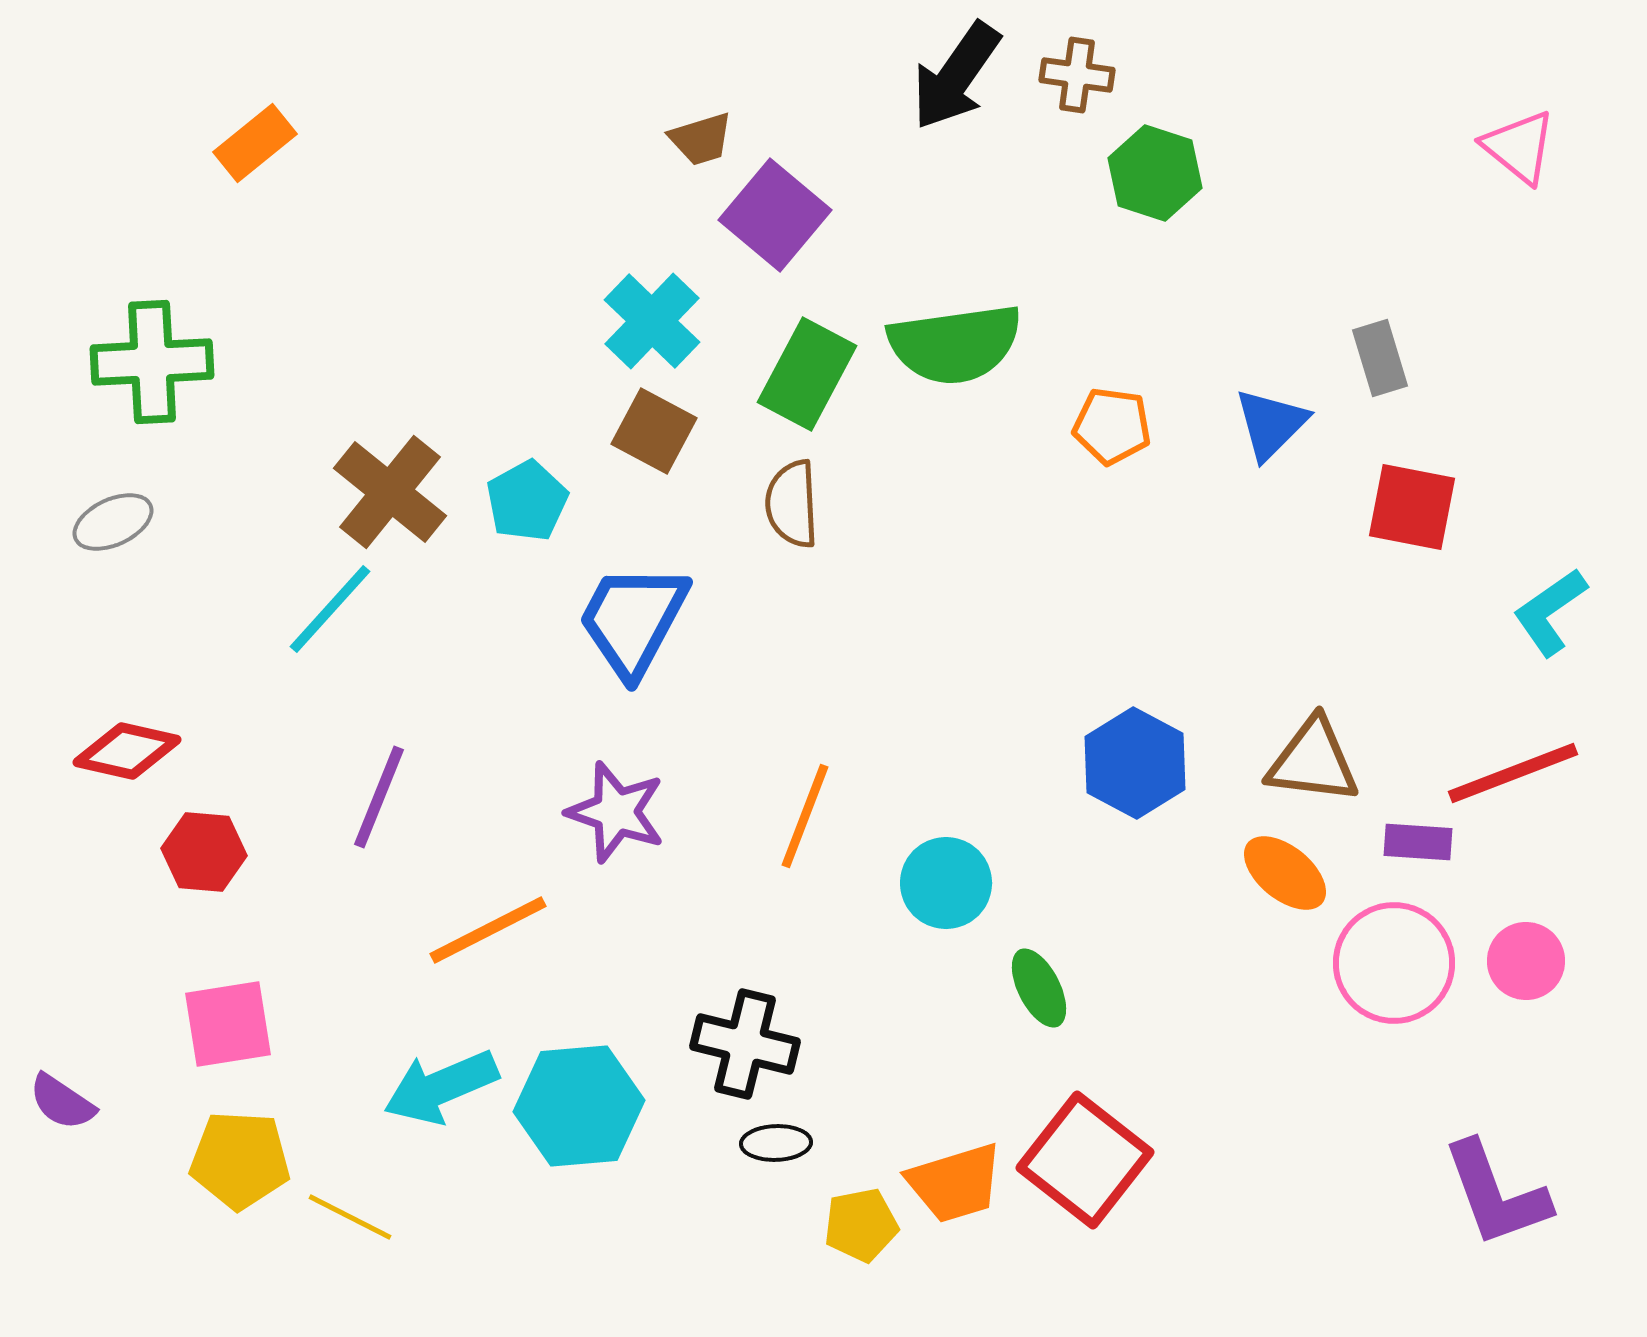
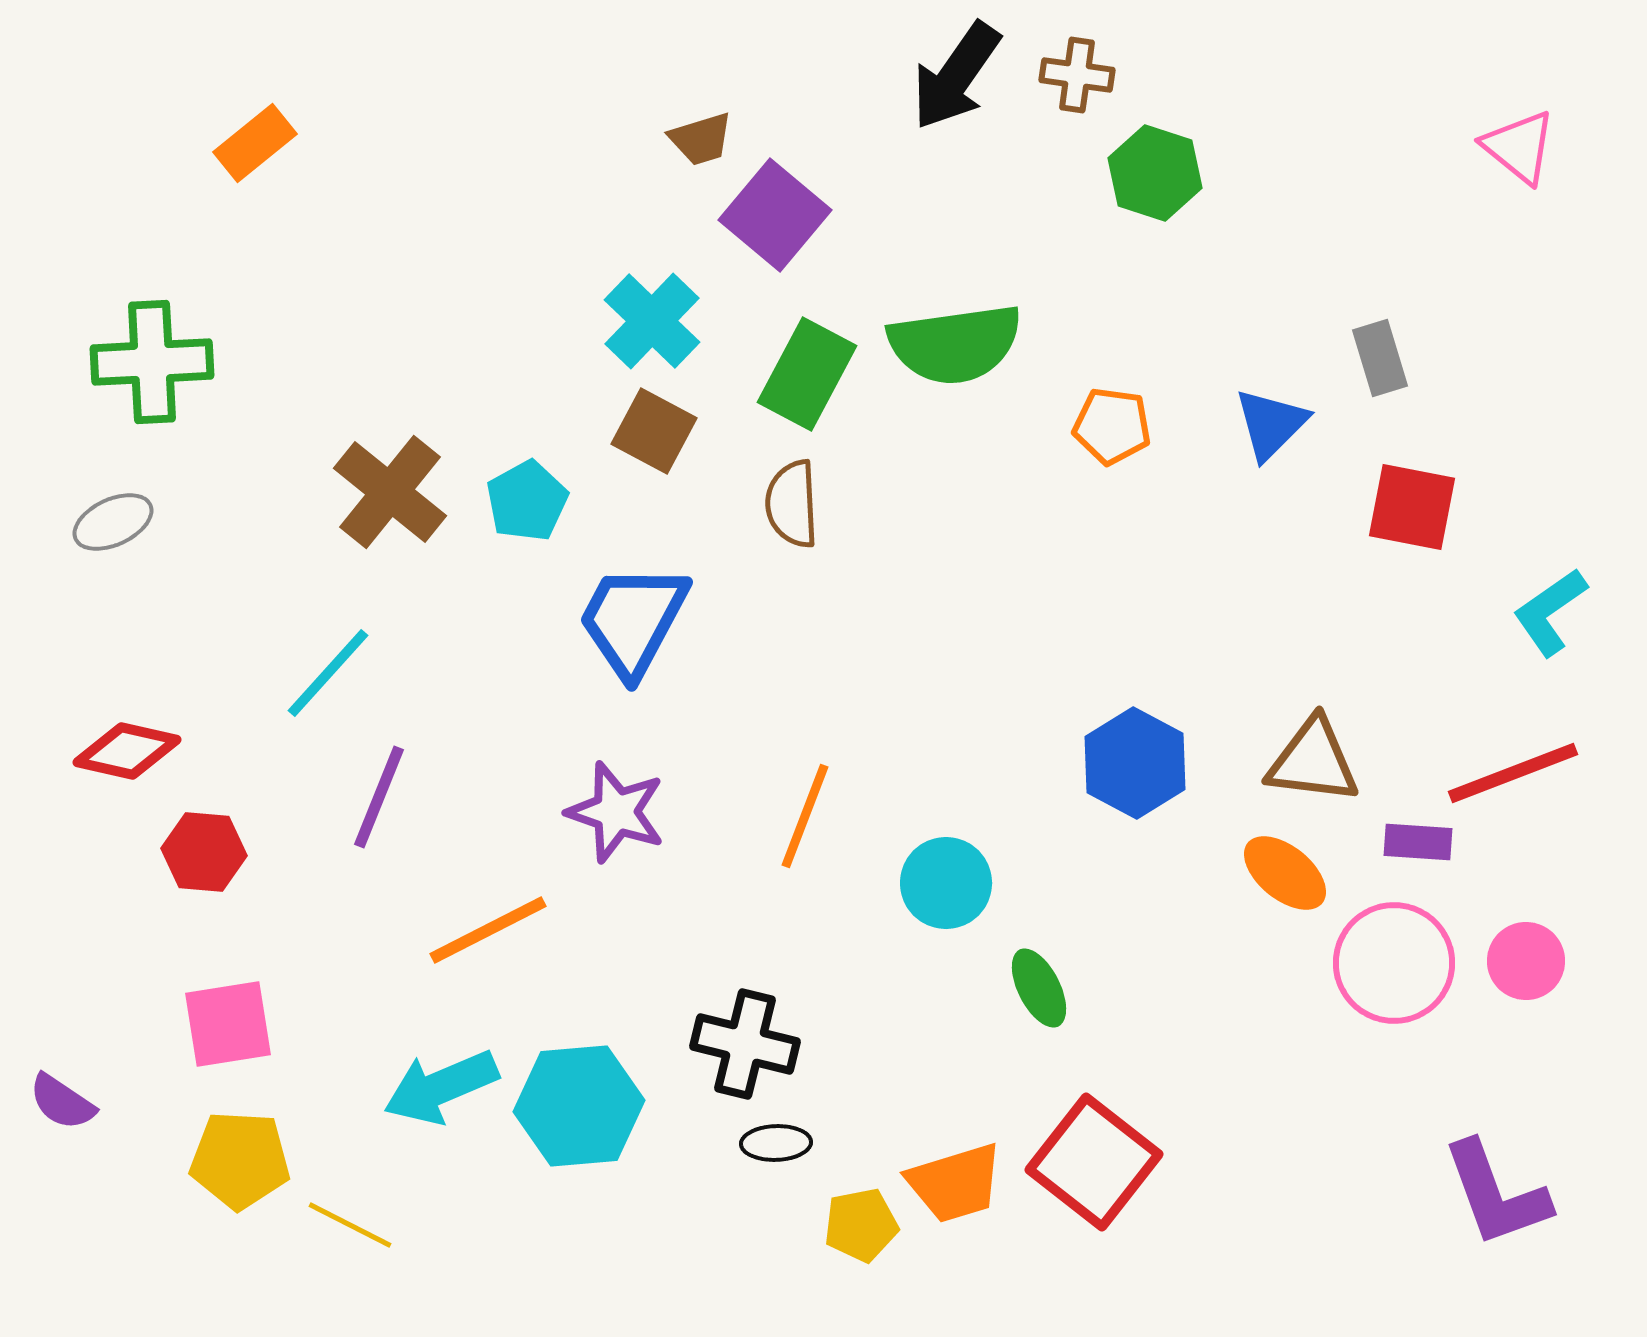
cyan line at (330, 609): moved 2 px left, 64 px down
red square at (1085, 1160): moved 9 px right, 2 px down
yellow line at (350, 1217): moved 8 px down
